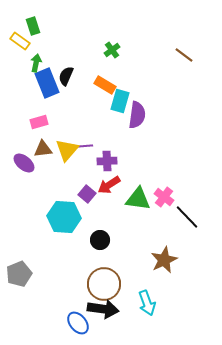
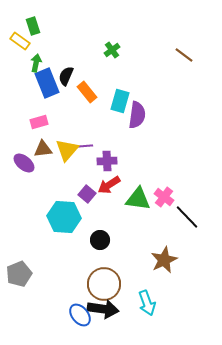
orange rectangle: moved 18 px left, 7 px down; rotated 20 degrees clockwise
blue ellipse: moved 2 px right, 8 px up
